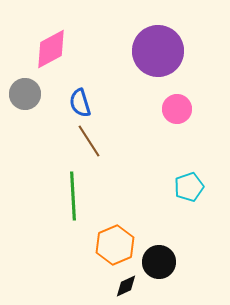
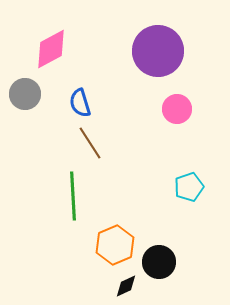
brown line: moved 1 px right, 2 px down
